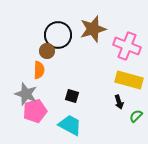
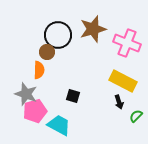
pink cross: moved 3 px up
brown circle: moved 1 px down
yellow rectangle: moved 6 px left, 1 px down; rotated 12 degrees clockwise
black square: moved 1 px right
cyan trapezoid: moved 11 px left
